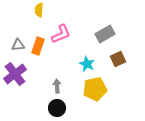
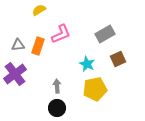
yellow semicircle: rotated 56 degrees clockwise
